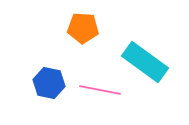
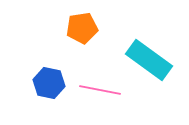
orange pentagon: moved 1 px left; rotated 12 degrees counterclockwise
cyan rectangle: moved 4 px right, 2 px up
